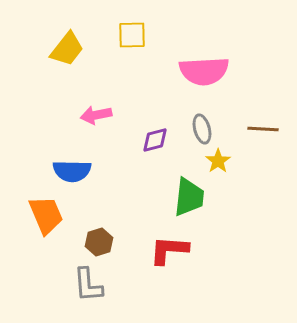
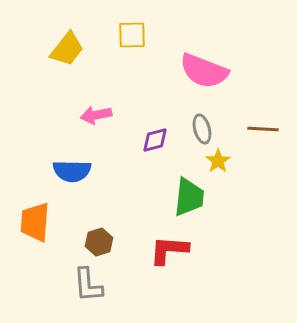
pink semicircle: rotated 24 degrees clockwise
orange trapezoid: moved 11 px left, 7 px down; rotated 153 degrees counterclockwise
